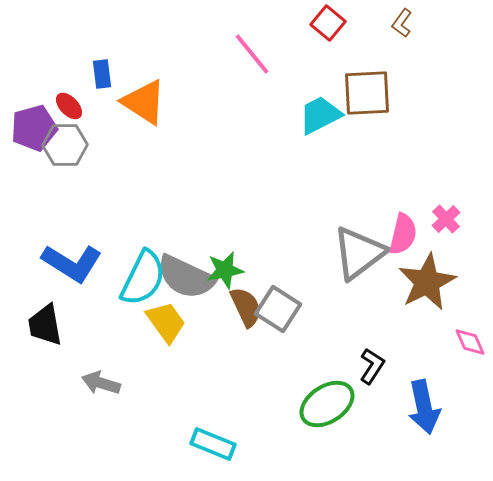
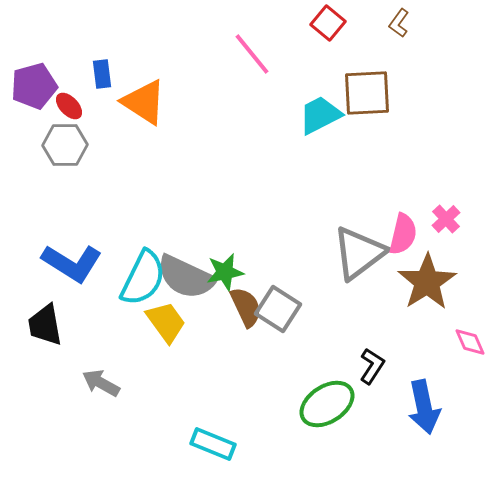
brown L-shape: moved 3 px left
purple pentagon: moved 42 px up
green star: moved 2 px down
brown star: rotated 6 degrees counterclockwise
gray arrow: rotated 12 degrees clockwise
